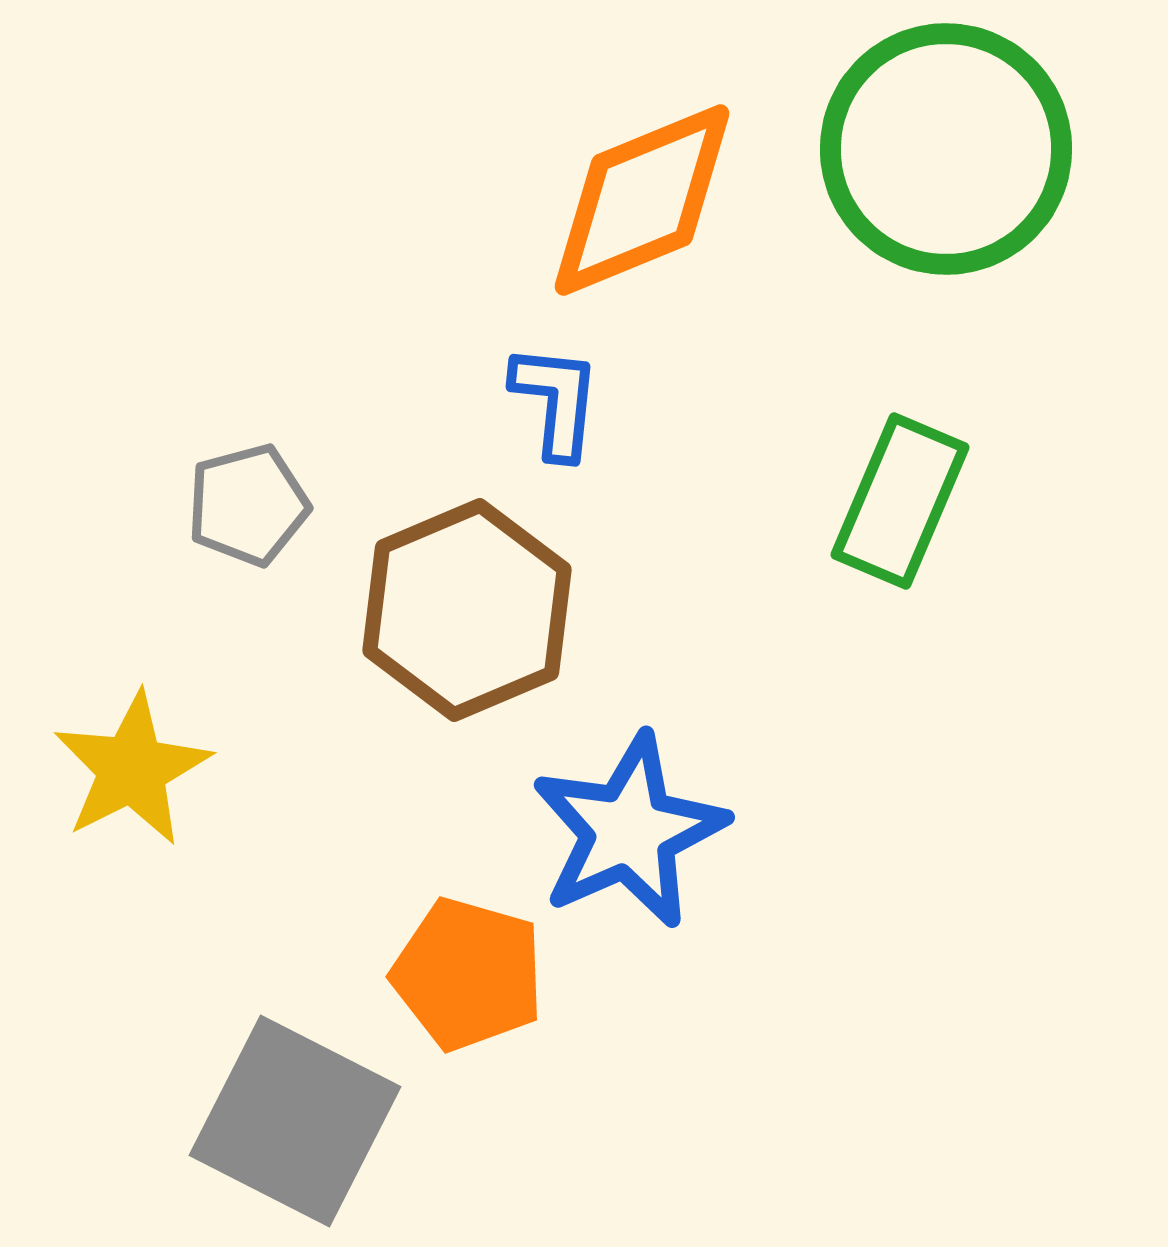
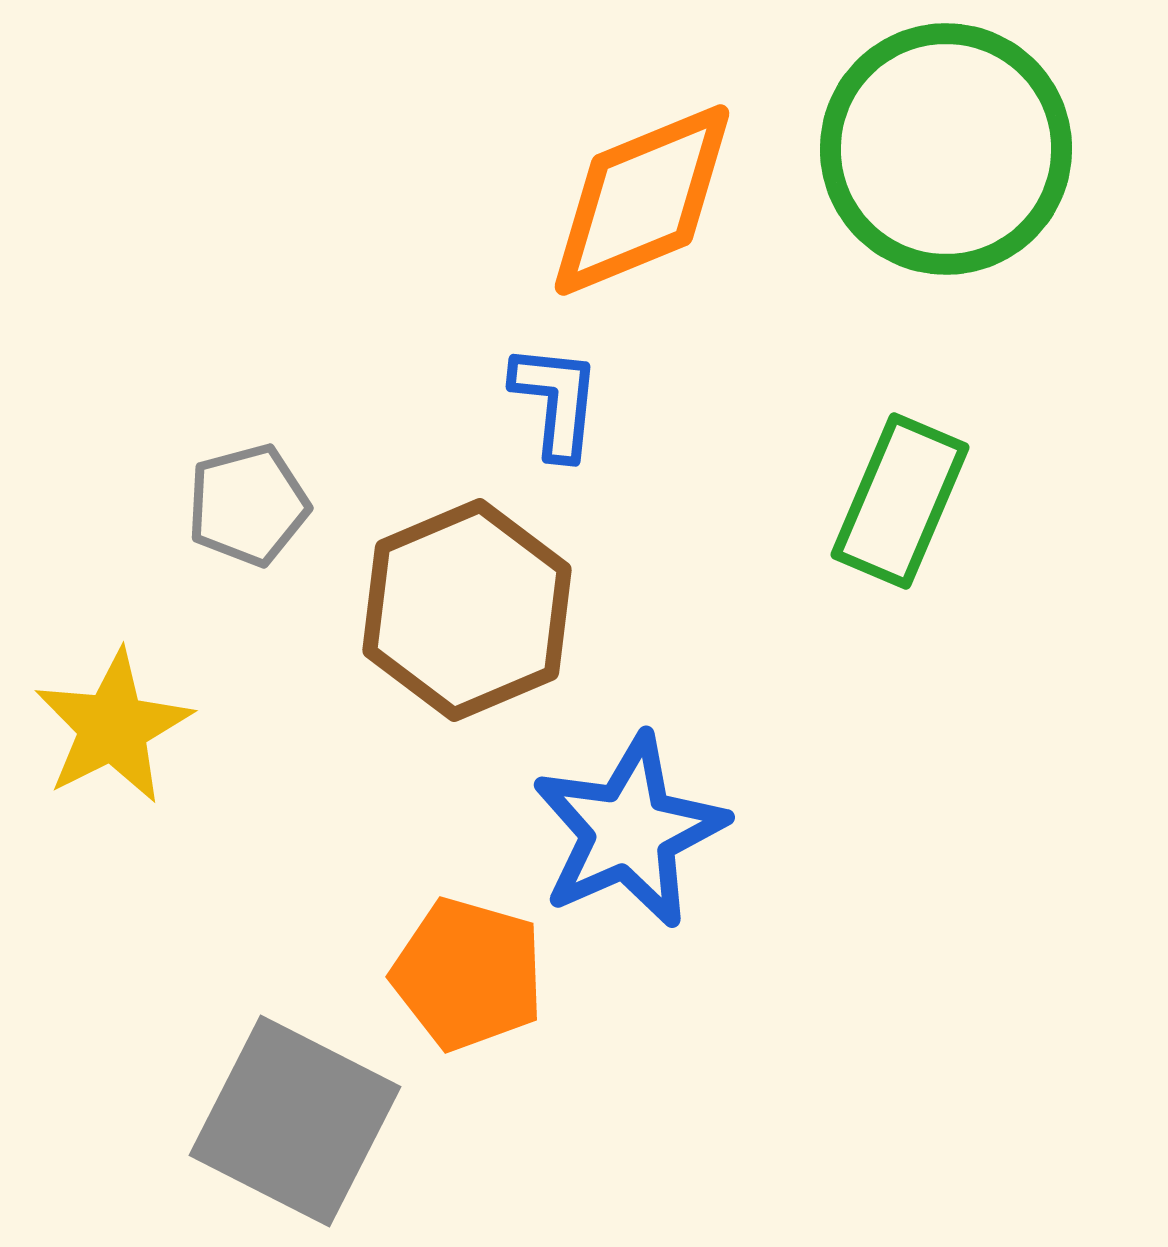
yellow star: moved 19 px left, 42 px up
